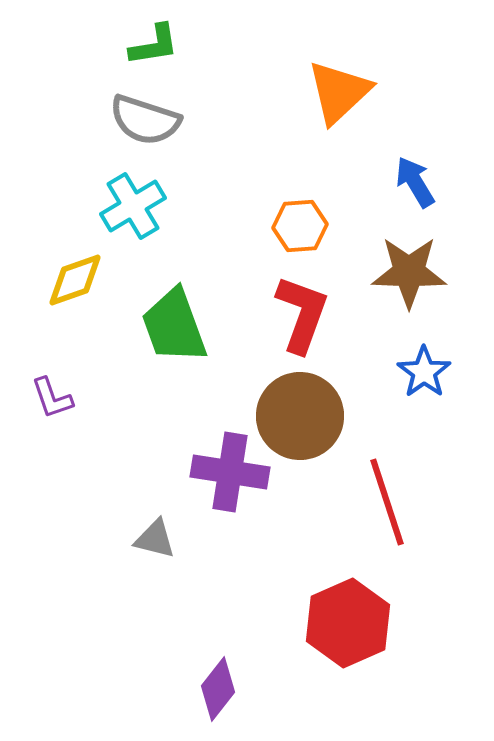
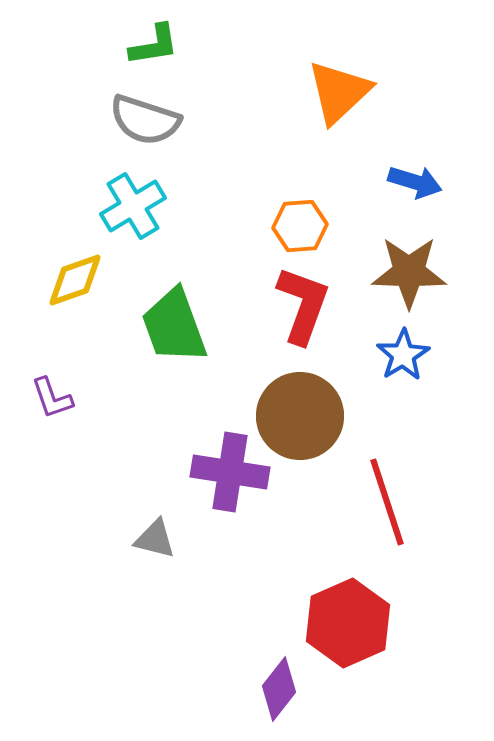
blue arrow: rotated 138 degrees clockwise
red L-shape: moved 1 px right, 9 px up
blue star: moved 21 px left, 17 px up; rotated 4 degrees clockwise
purple diamond: moved 61 px right
